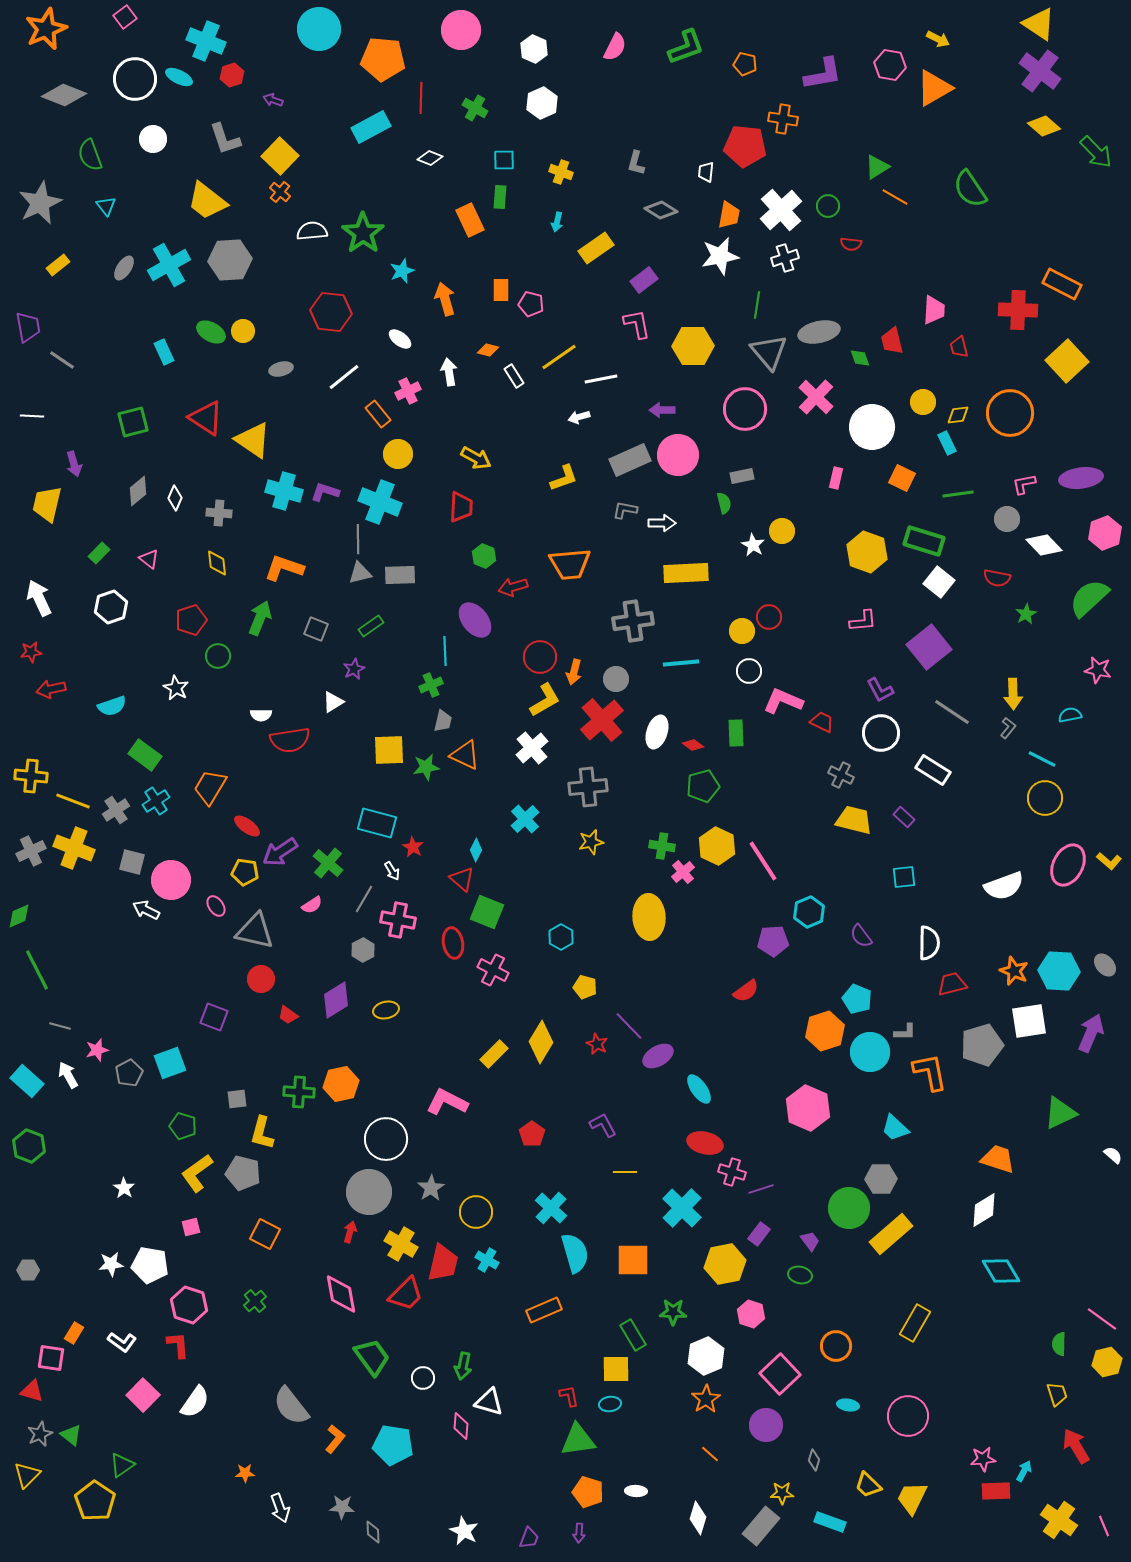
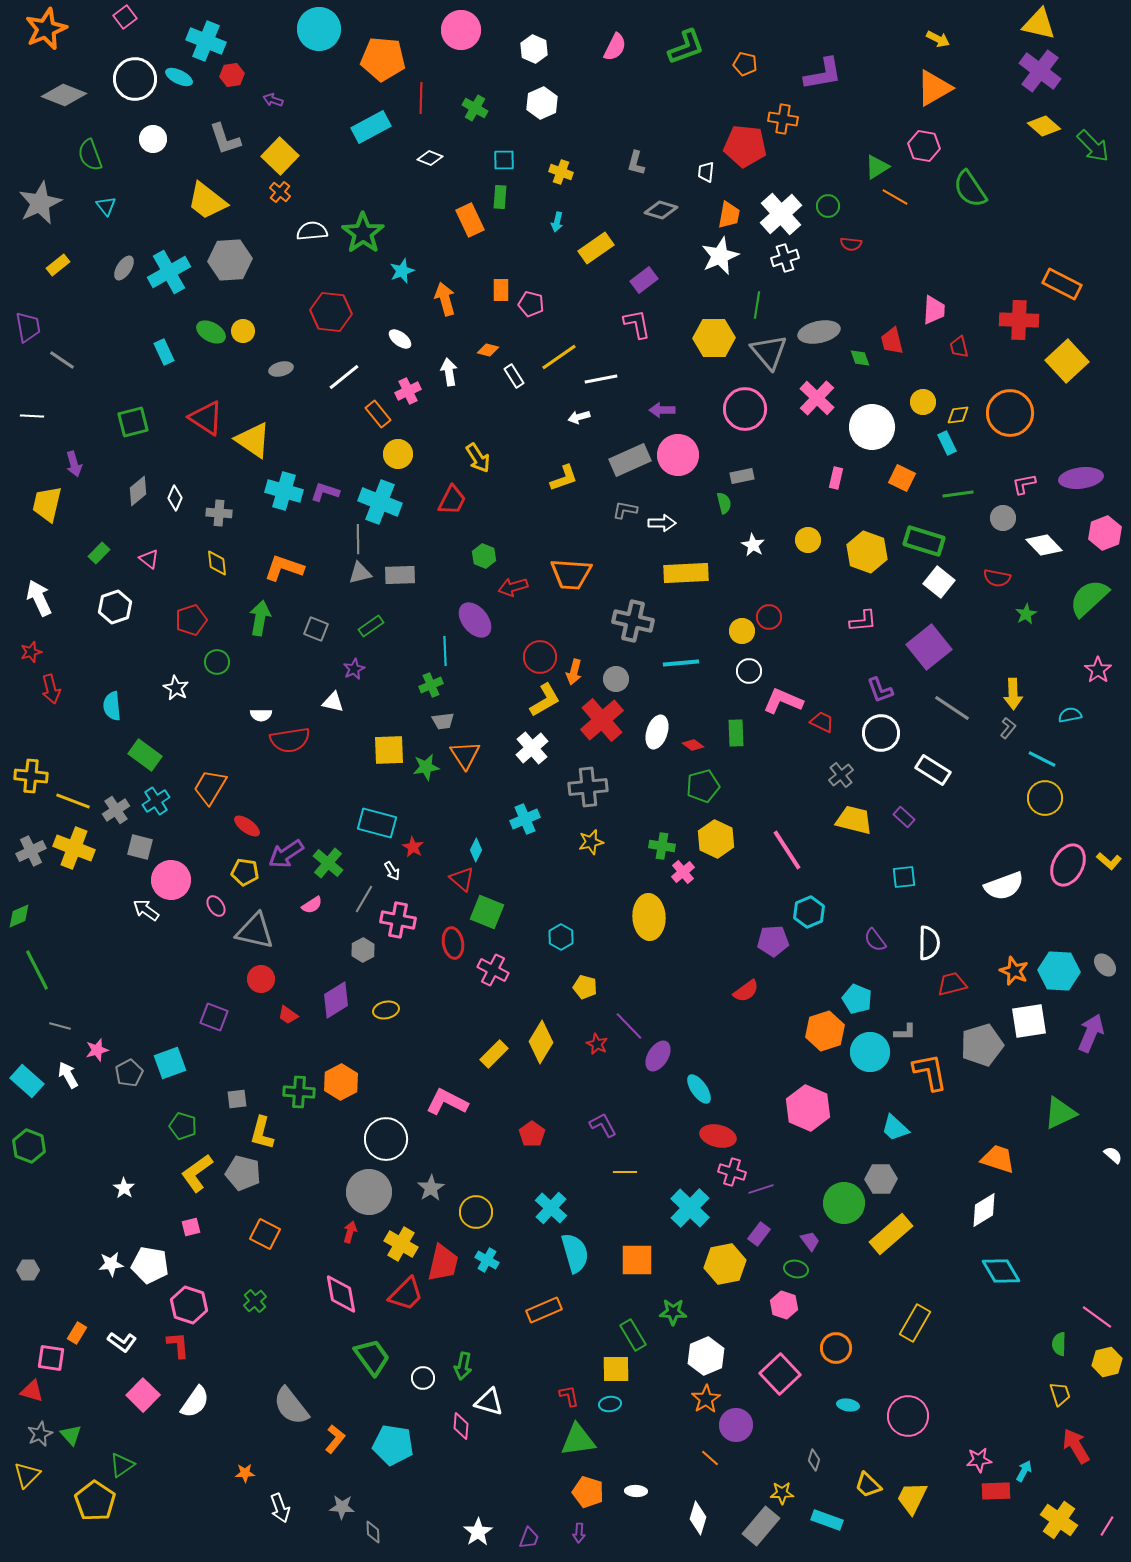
yellow triangle at (1039, 24): rotated 21 degrees counterclockwise
pink hexagon at (890, 65): moved 34 px right, 81 px down
red hexagon at (232, 75): rotated 10 degrees clockwise
green arrow at (1096, 152): moved 3 px left, 6 px up
gray diamond at (661, 210): rotated 16 degrees counterclockwise
white cross at (781, 210): moved 4 px down
white star at (720, 256): rotated 12 degrees counterclockwise
cyan cross at (169, 265): moved 7 px down
red cross at (1018, 310): moved 1 px right, 10 px down
yellow hexagon at (693, 346): moved 21 px right, 8 px up
pink cross at (816, 397): moved 1 px right, 1 px down
yellow arrow at (476, 458): moved 2 px right; rotated 28 degrees clockwise
red trapezoid at (461, 507): moved 9 px left, 7 px up; rotated 24 degrees clockwise
gray circle at (1007, 519): moved 4 px left, 1 px up
yellow circle at (782, 531): moved 26 px right, 9 px down
orange trapezoid at (570, 564): moved 1 px right, 10 px down; rotated 9 degrees clockwise
white hexagon at (111, 607): moved 4 px right
green arrow at (260, 618): rotated 12 degrees counterclockwise
gray cross at (633, 621): rotated 21 degrees clockwise
red star at (31, 652): rotated 10 degrees counterclockwise
green circle at (218, 656): moved 1 px left, 6 px down
pink star at (1098, 670): rotated 24 degrees clockwise
red arrow at (51, 689): rotated 92 degrees counterclockwise
purple L-shape at (880, 690): rotated 8 degrees clockwise
white triangle at (333, 702): rotated 45 degrees clockwise
cyan semicircle at (112, 706): rotated 104 degrees clockwise
gray line at (952, 712): moved 4 px up
gray trapezoid at (443, 721): rotated 70 degrees clockwise
orange triangle at (465, 755): rotated 32 degrees clockwise
gray cross at (841, 775): rotated 25 degrees clockwise
cyan cross at (525, 819): rotated 20 degrees clockwise
yellow hexagon at (717, 846): moved 1 px left, 7 px up
purple arrow at (280, 852): moved 6 px right, 2 px down
pink line at (763, 861): moved 24 px right, 11 px up
gray square at (132, 862): moved 8 px right, 15 px up
white arrow at (146, 910): rotated 8 degrees clockwise
purple semicircle at (861, 936): moved 14 px right, 4 px down
purple ellipse at (658, 1056): rotated 28 degrees counterclockwise
orange hexagon at (341, 1084): moved 2 px up; rotated 16 degrees counterclockwise
red ellipse at (705, 1143): moved 13 px right, 7 px up
cyan cross at (682, 1208): moved 8 px right
green circle at (849, 1208): moved 5 px left, 5 px up
orange square at (633, 1260): moved 4 px right
green ellipse at (800, 1275): moved 4 px left, 6 px up
pink hexagon at (751, 1314): moved 33 px right, 9 px up
pink line at (1102, 1319): moved 5 px left, 2 px up
orange rectangle at (74, 1333): moved 3 px right
orange circle at (836, 1346): moved 2 px down
yellow trapezoid at (1057, 1394): moved 3 px right
purple circle at (766, 1425): moved 30 px left
green triangle at (71, 1435): rotated 10 degrees clockwise
orange line at (710, 1454): moved 4 px down
pink star at (983, 1459): moved 4 px left, 1 px down
cyan rectangle at (830, 1522): moved 3 px left, 2 px up
pink line at (1104, 1526): moved 3 px right; rotated 55 degrees clockwise
white star at (464, 1531): moved 14 px right, 1 px down; rotated 12 degrees clockwise
